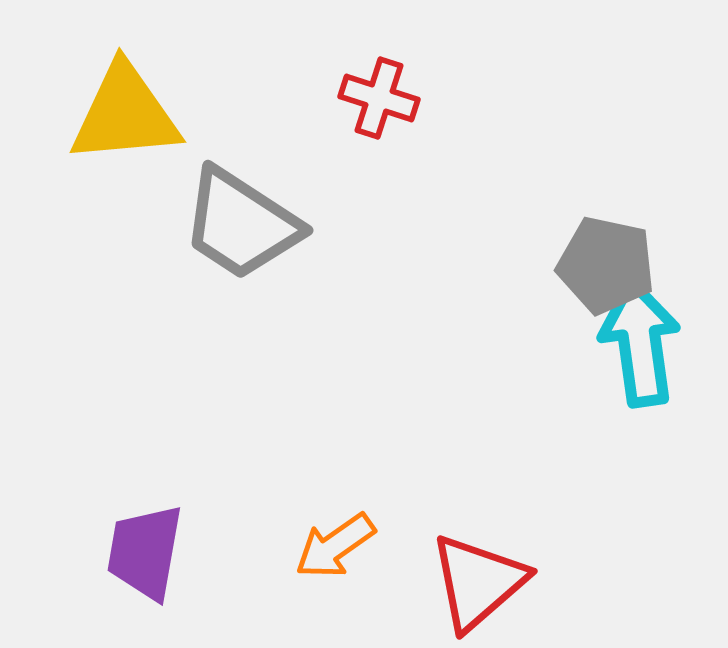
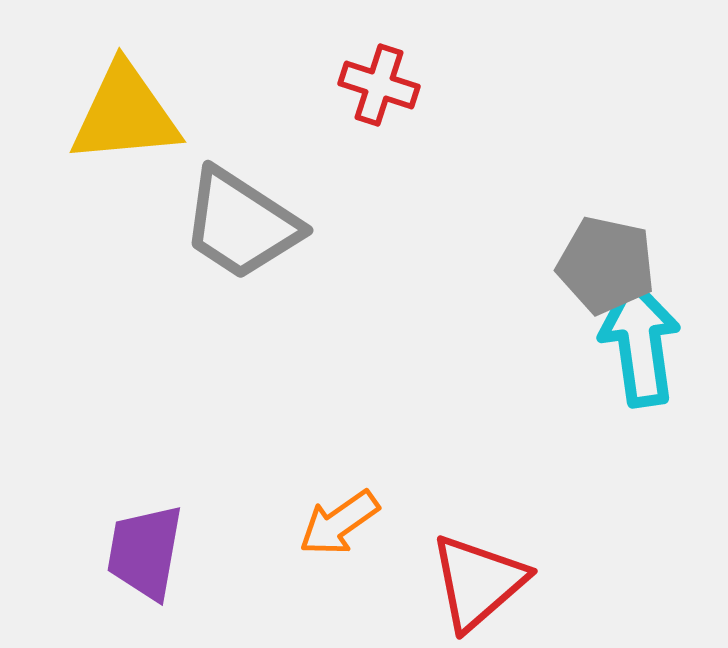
red cross: moved 13 px up
orange arrow: moved 4 px right, 23 px up
